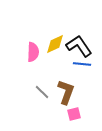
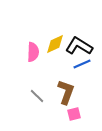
black L-shape: rotated 24 degrees counterclockwise
blue line: rotated 30 degrees counterclockwise
gray line: moved 5 px left, 4 px down
